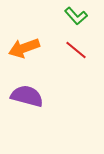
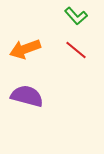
orange arrow: moved 1 px right, 1 px down
